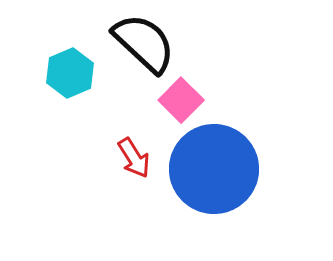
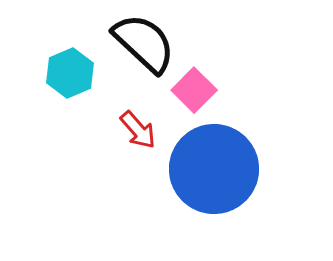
pink square: moved 13 px right, 10 px up
red arrow: moved 4 px right, 28 px up; rotated 9 degrees counterclockwise
